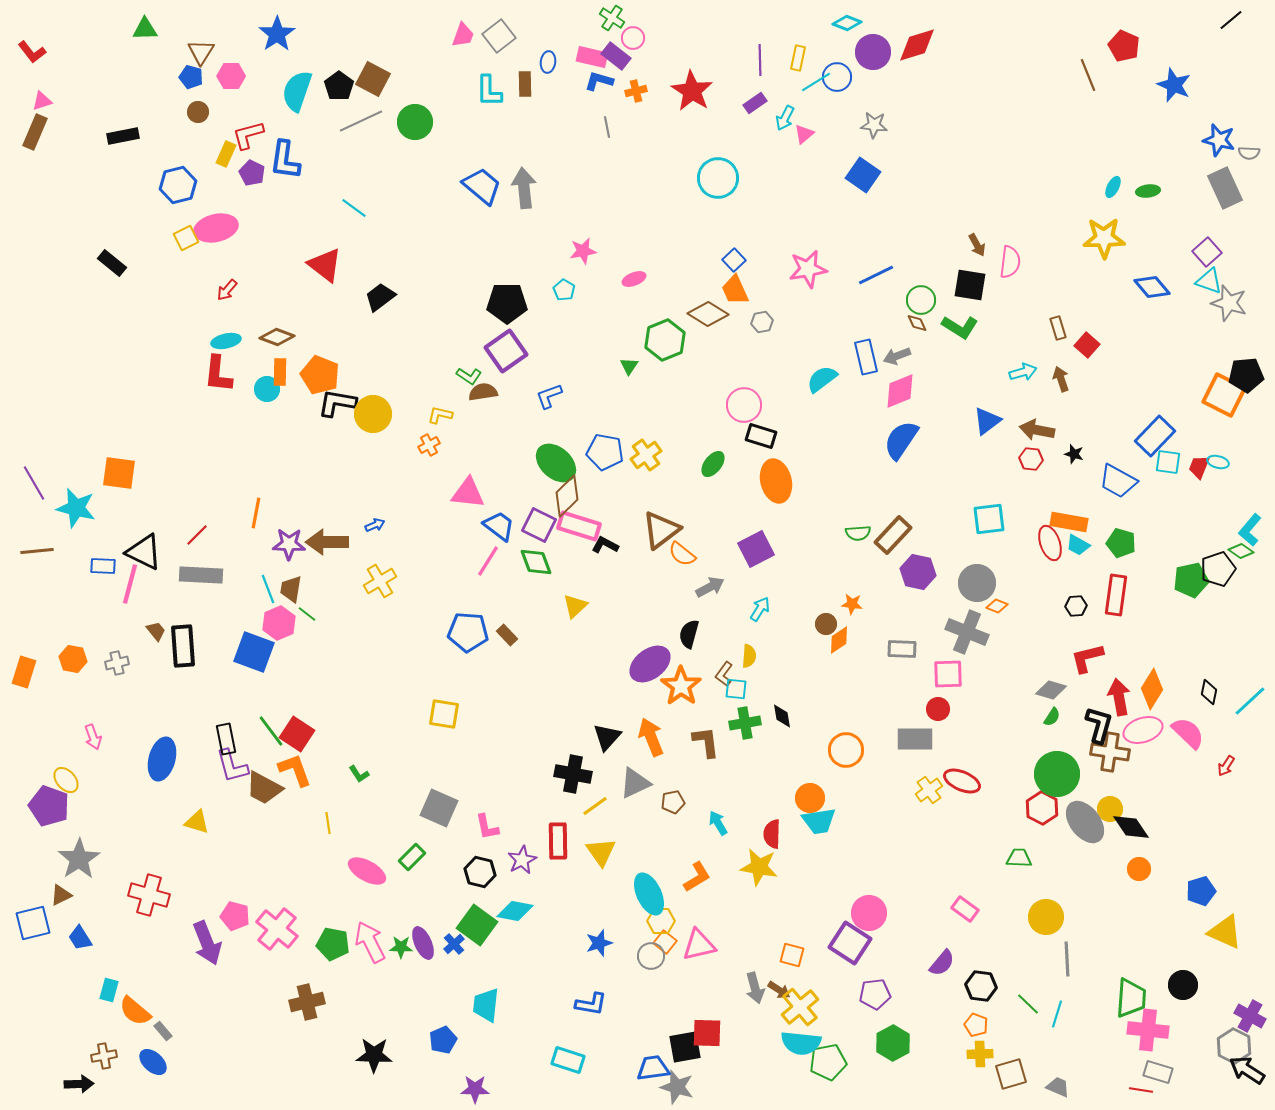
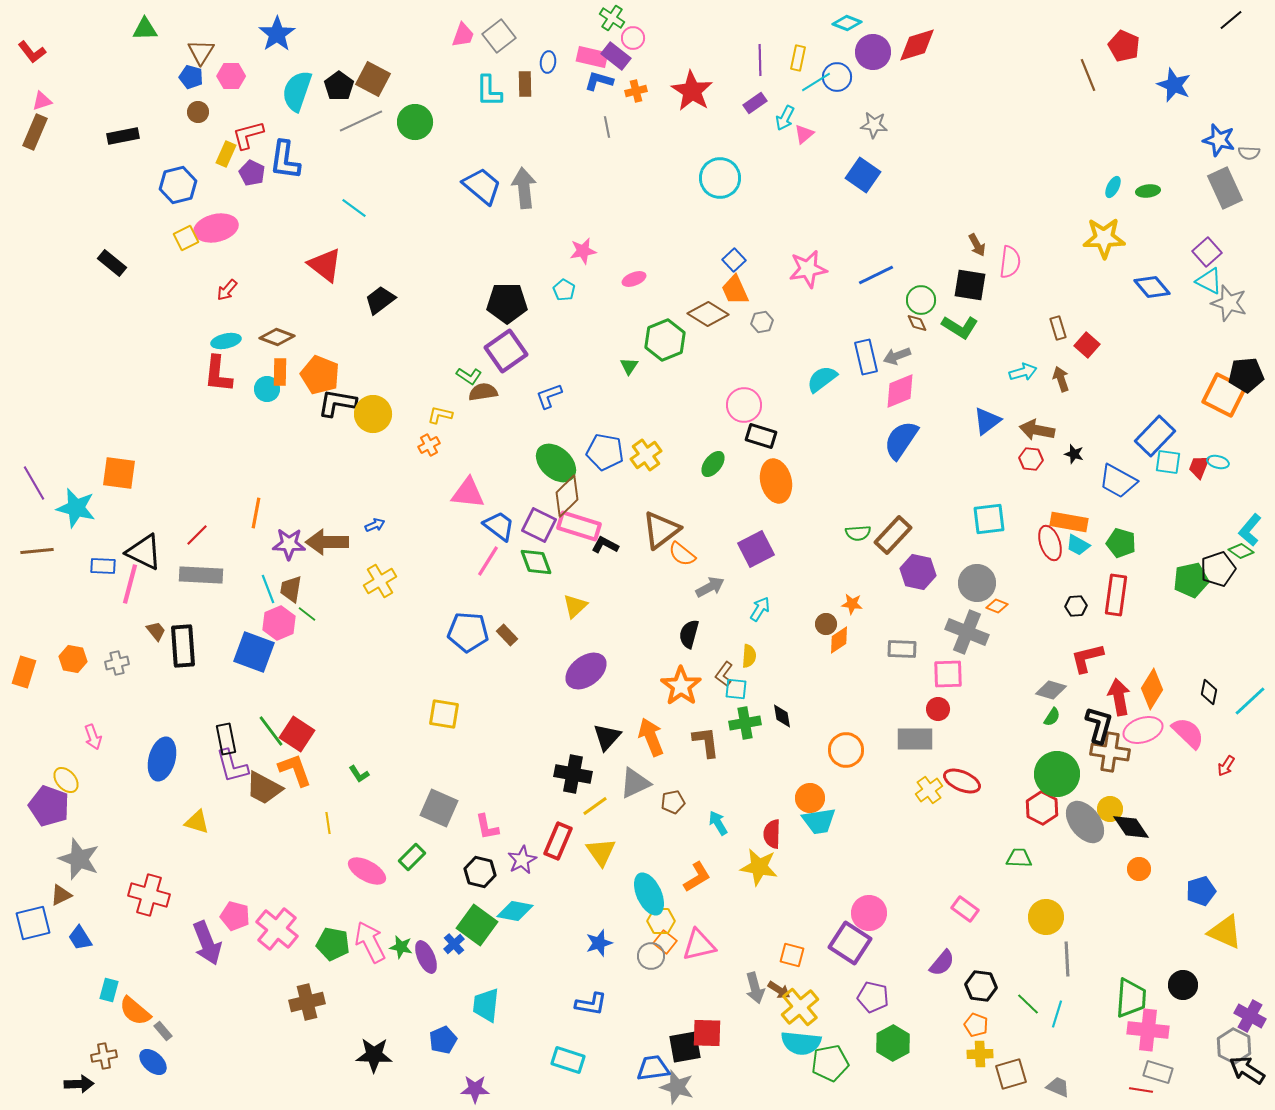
cyan circle at (718, 178): moved 2 px right
cyan triangle at (1209, 281): rotated 8 degrees clockwise
black trapezoid at (380, 297): moved 3 px down
purple ellipse at (650, 664): moved 64 px left, 7 px down
red rectangle at (558, 841): rotated 24 degrees clockwise
gray star at (79, 859): rotated 18 degrees counterclockwise
purple ellipse at (423, 943): moved 3 px right, 14 px down
green star at (401, 947): rotated 10 degrees clockwise
purple pentagon at (875, 994): moved 2 px left, 3 px down; rotated 20 degrees clockwise
green pentagon at (828, 1062): moved 2 px right, 1 px down
